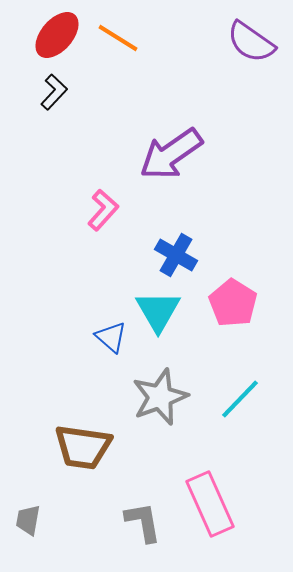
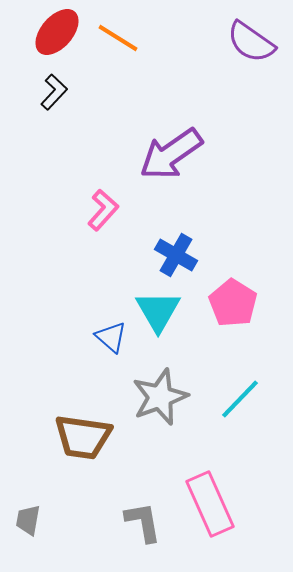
red ellipse: moved 3 px up
brown trapezoid: moved 10 px up
